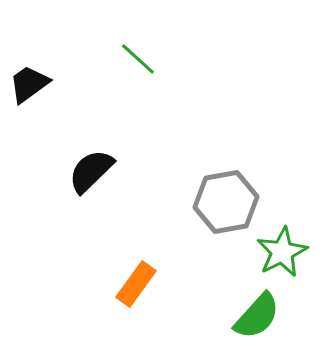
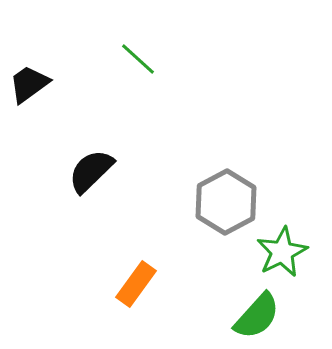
gray hexagon: rotated 18 degrees counterclockwise
